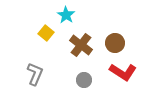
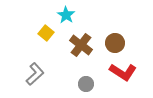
gray L-shape: rotated 25 degrees clockwise
gray circle: moved 2 px right, 4 px down
